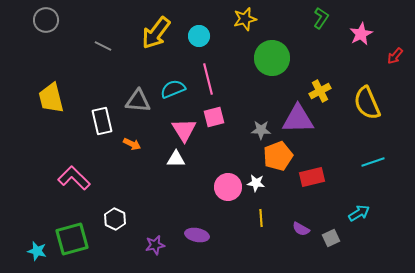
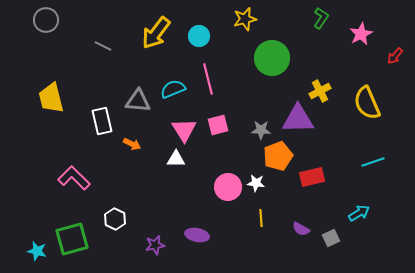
pink square: moved 4 px right, 8 px down
